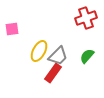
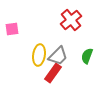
red cross: moved 15 px left, 2 px down; rotated 20 degrees counterclockwise
yellow ellipse: moved 4 px down; rotated 20 degrees counterclockwise
green semicircle: rotated 21 degrees counterclockwise
